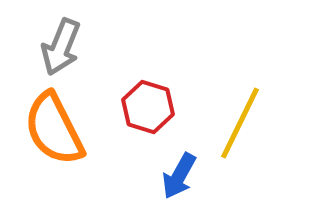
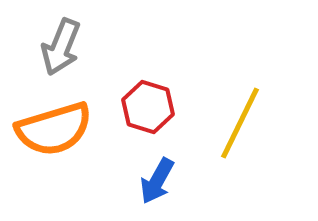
orange semicircle: rotated 80 degrees counterclockwise
blue arrow: moved 22 px left, 5 px down
